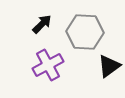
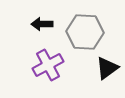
black arrow: rotated 135 degrees counterclockwise
black triangle: moved 2 px left, 2 px down
